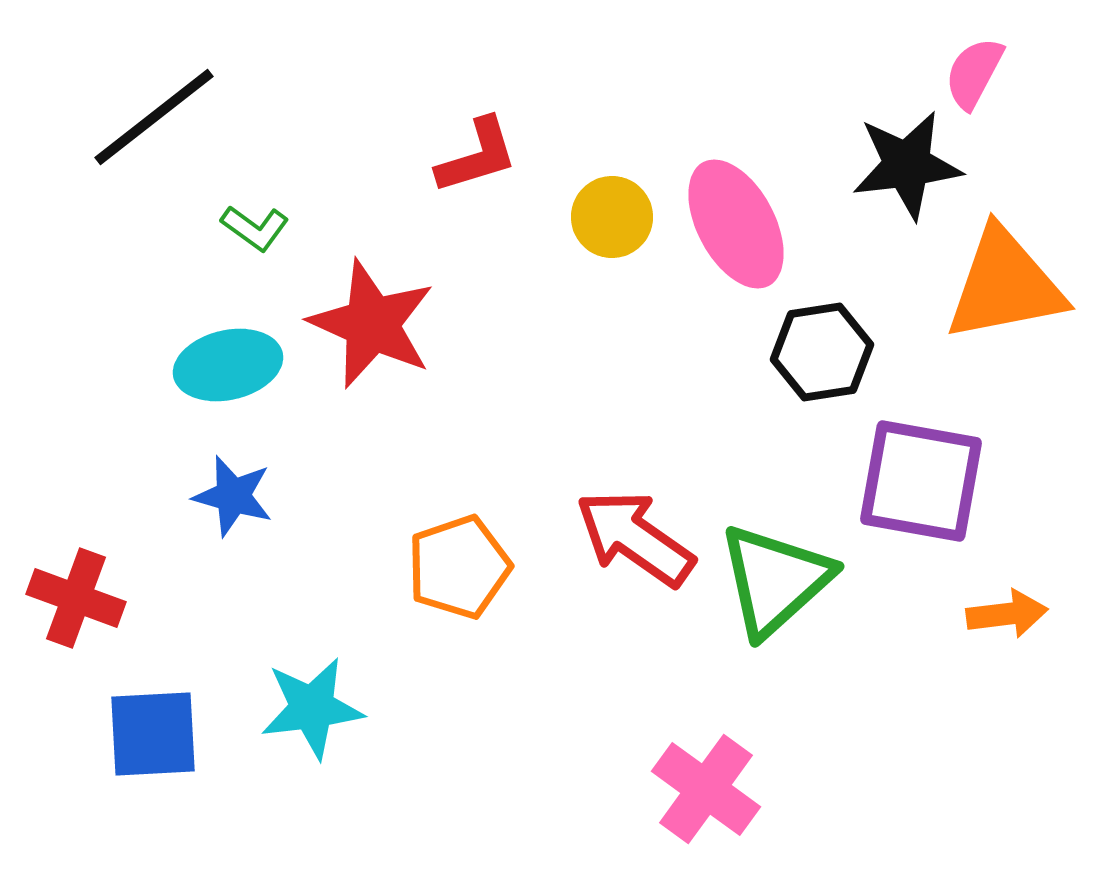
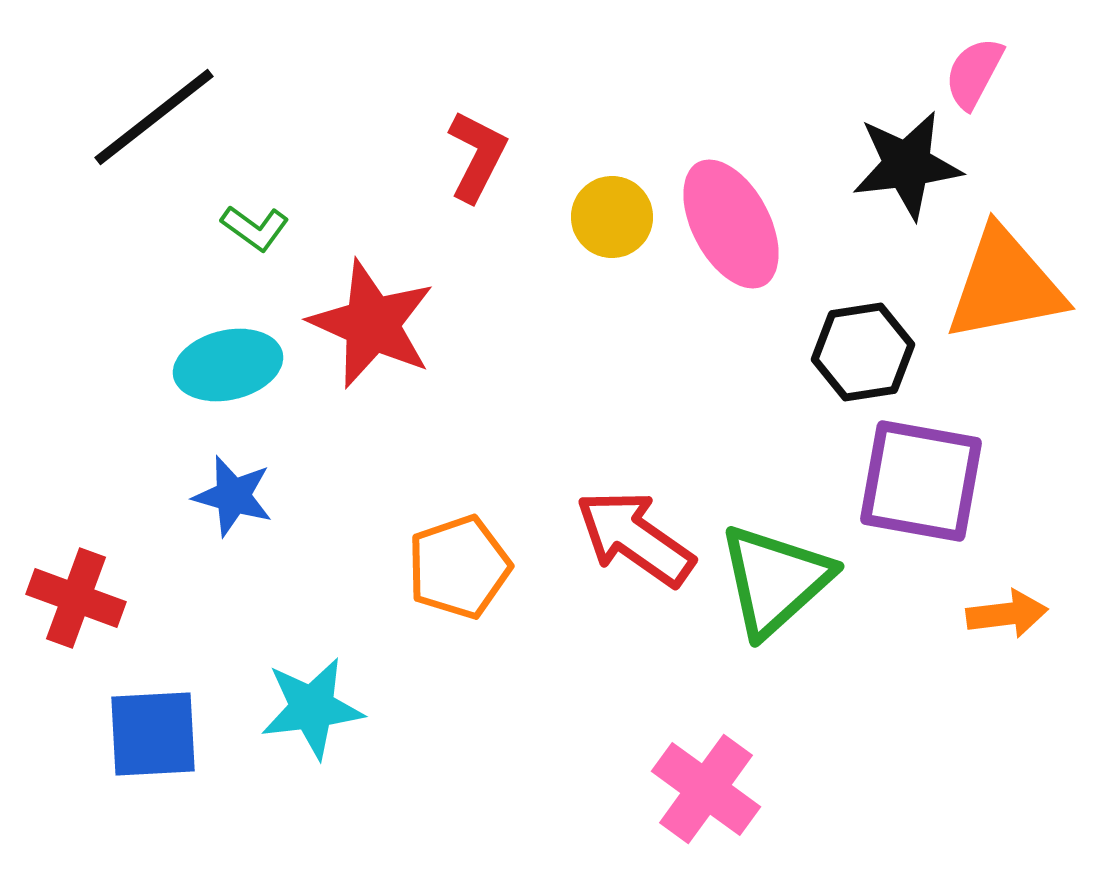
red L-shape: rotated 46 degrees counterclockwise
pink ellipse: moved 5 px left
black hexagon: moved 41 px right
